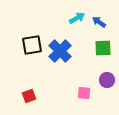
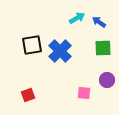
red square: moved 1 px left, 1 px up
